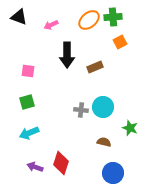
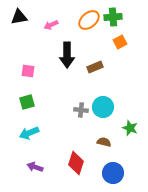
black triangle: rotated 30 degrees counterclockwise
red diamond: moved 15 px right
